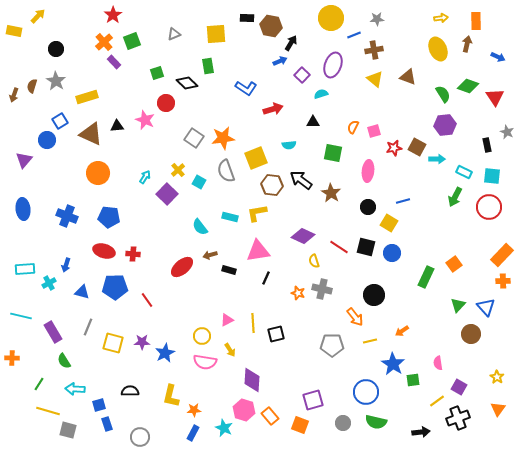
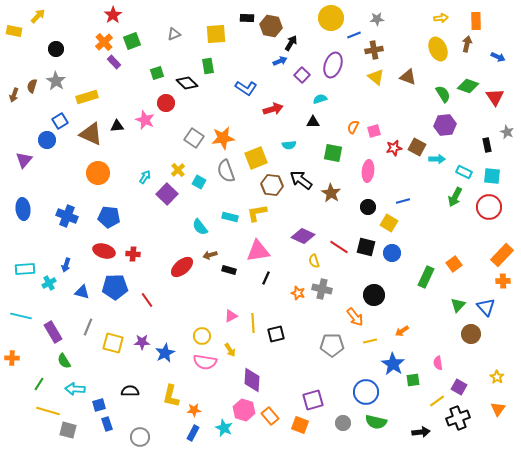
yellow triangle at (375, 79): moved 1 px right, 2 px up
cyan semicircle at (321, 94): moved 1 px left, 5 px down
pink triangle at (227, 320): moved 4 px right, 4 px up
